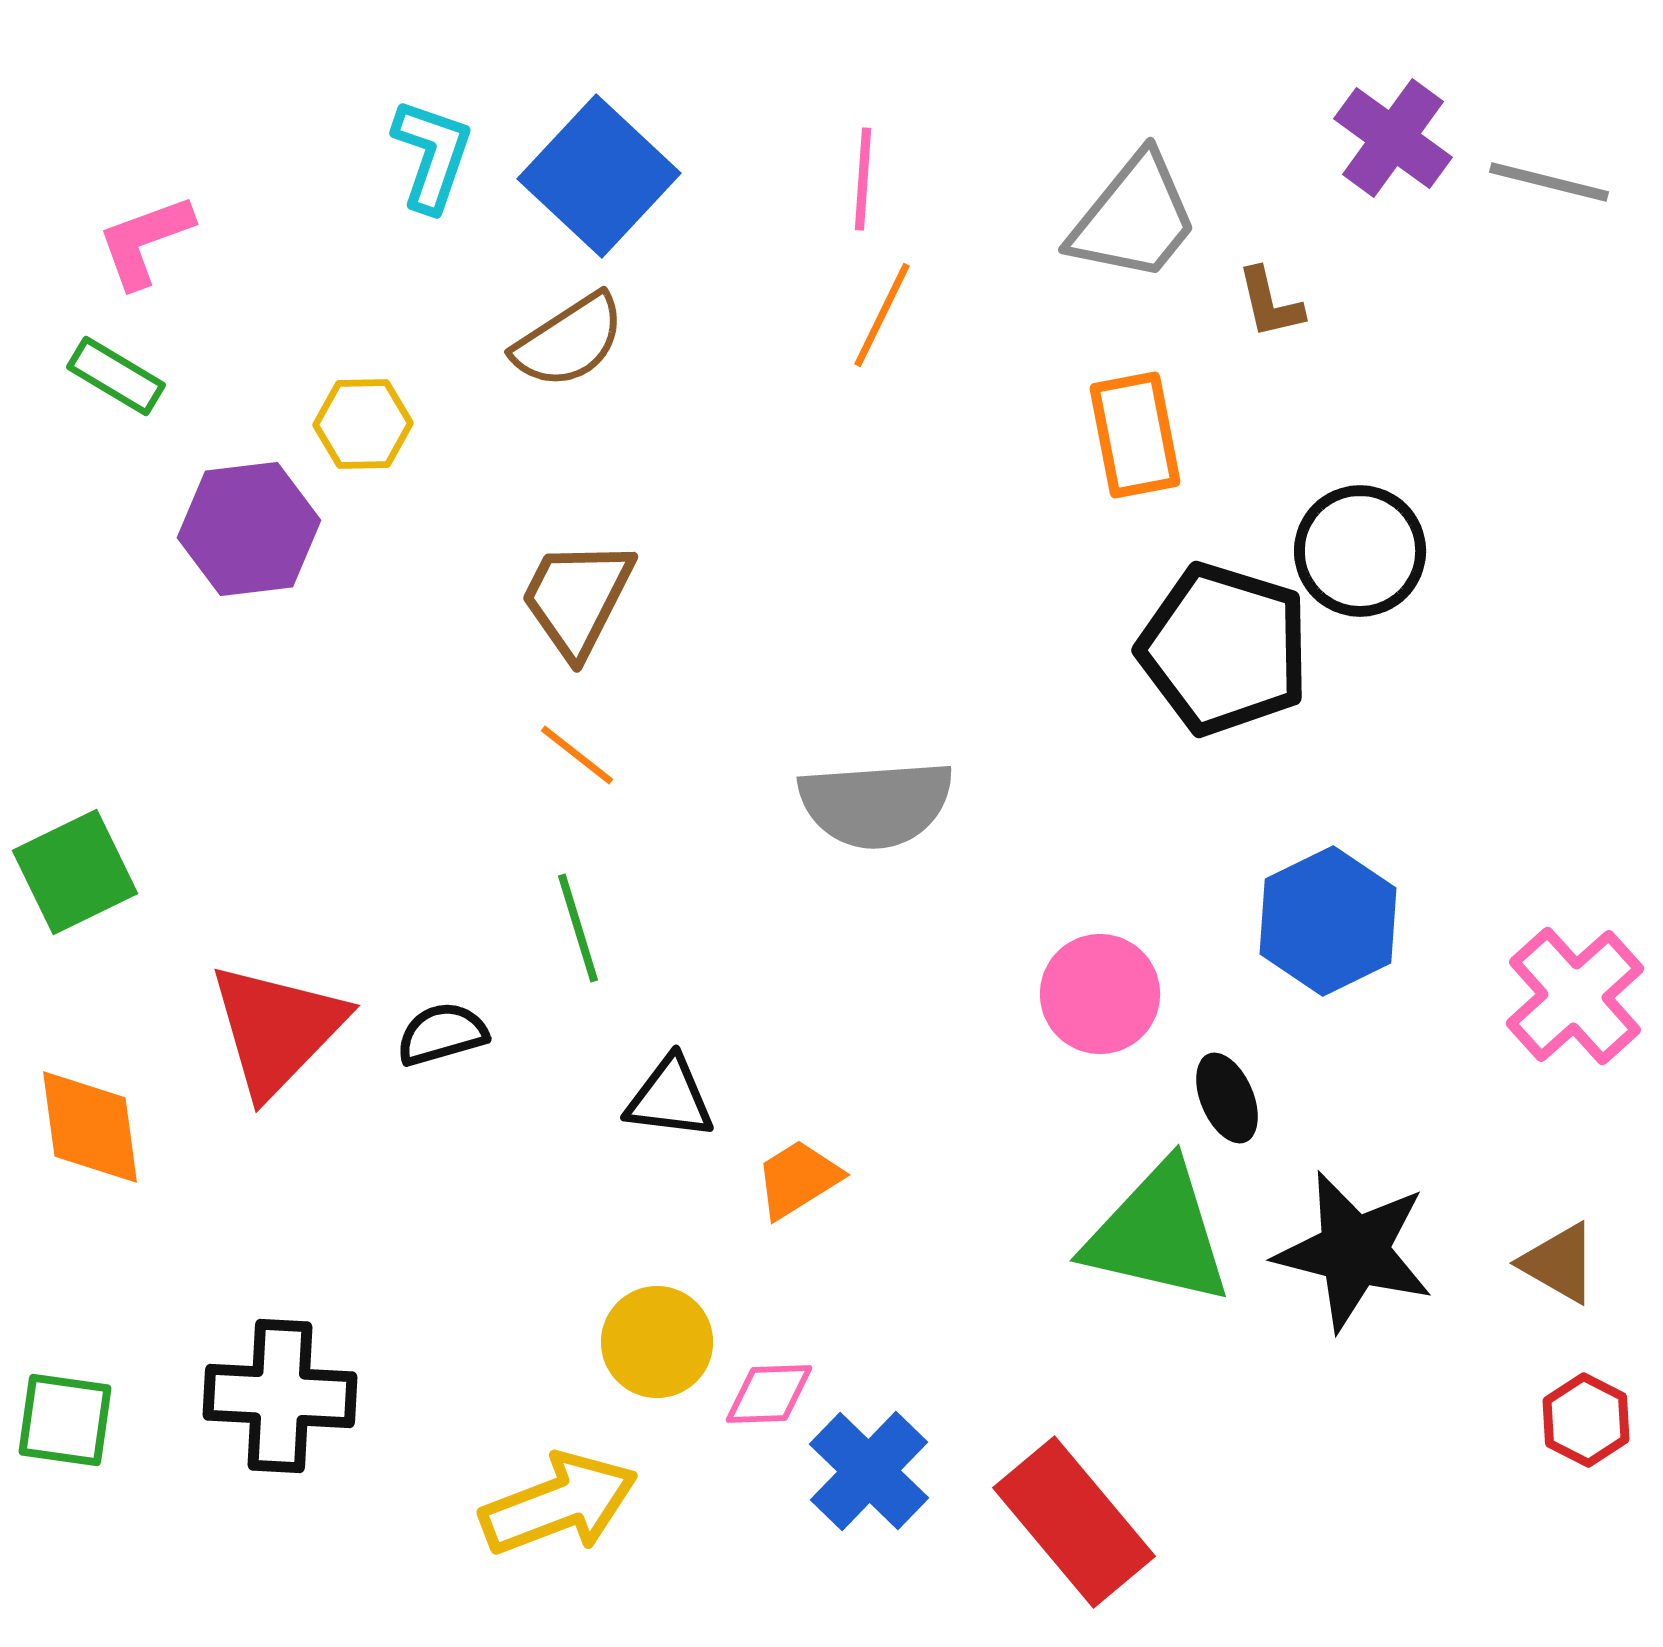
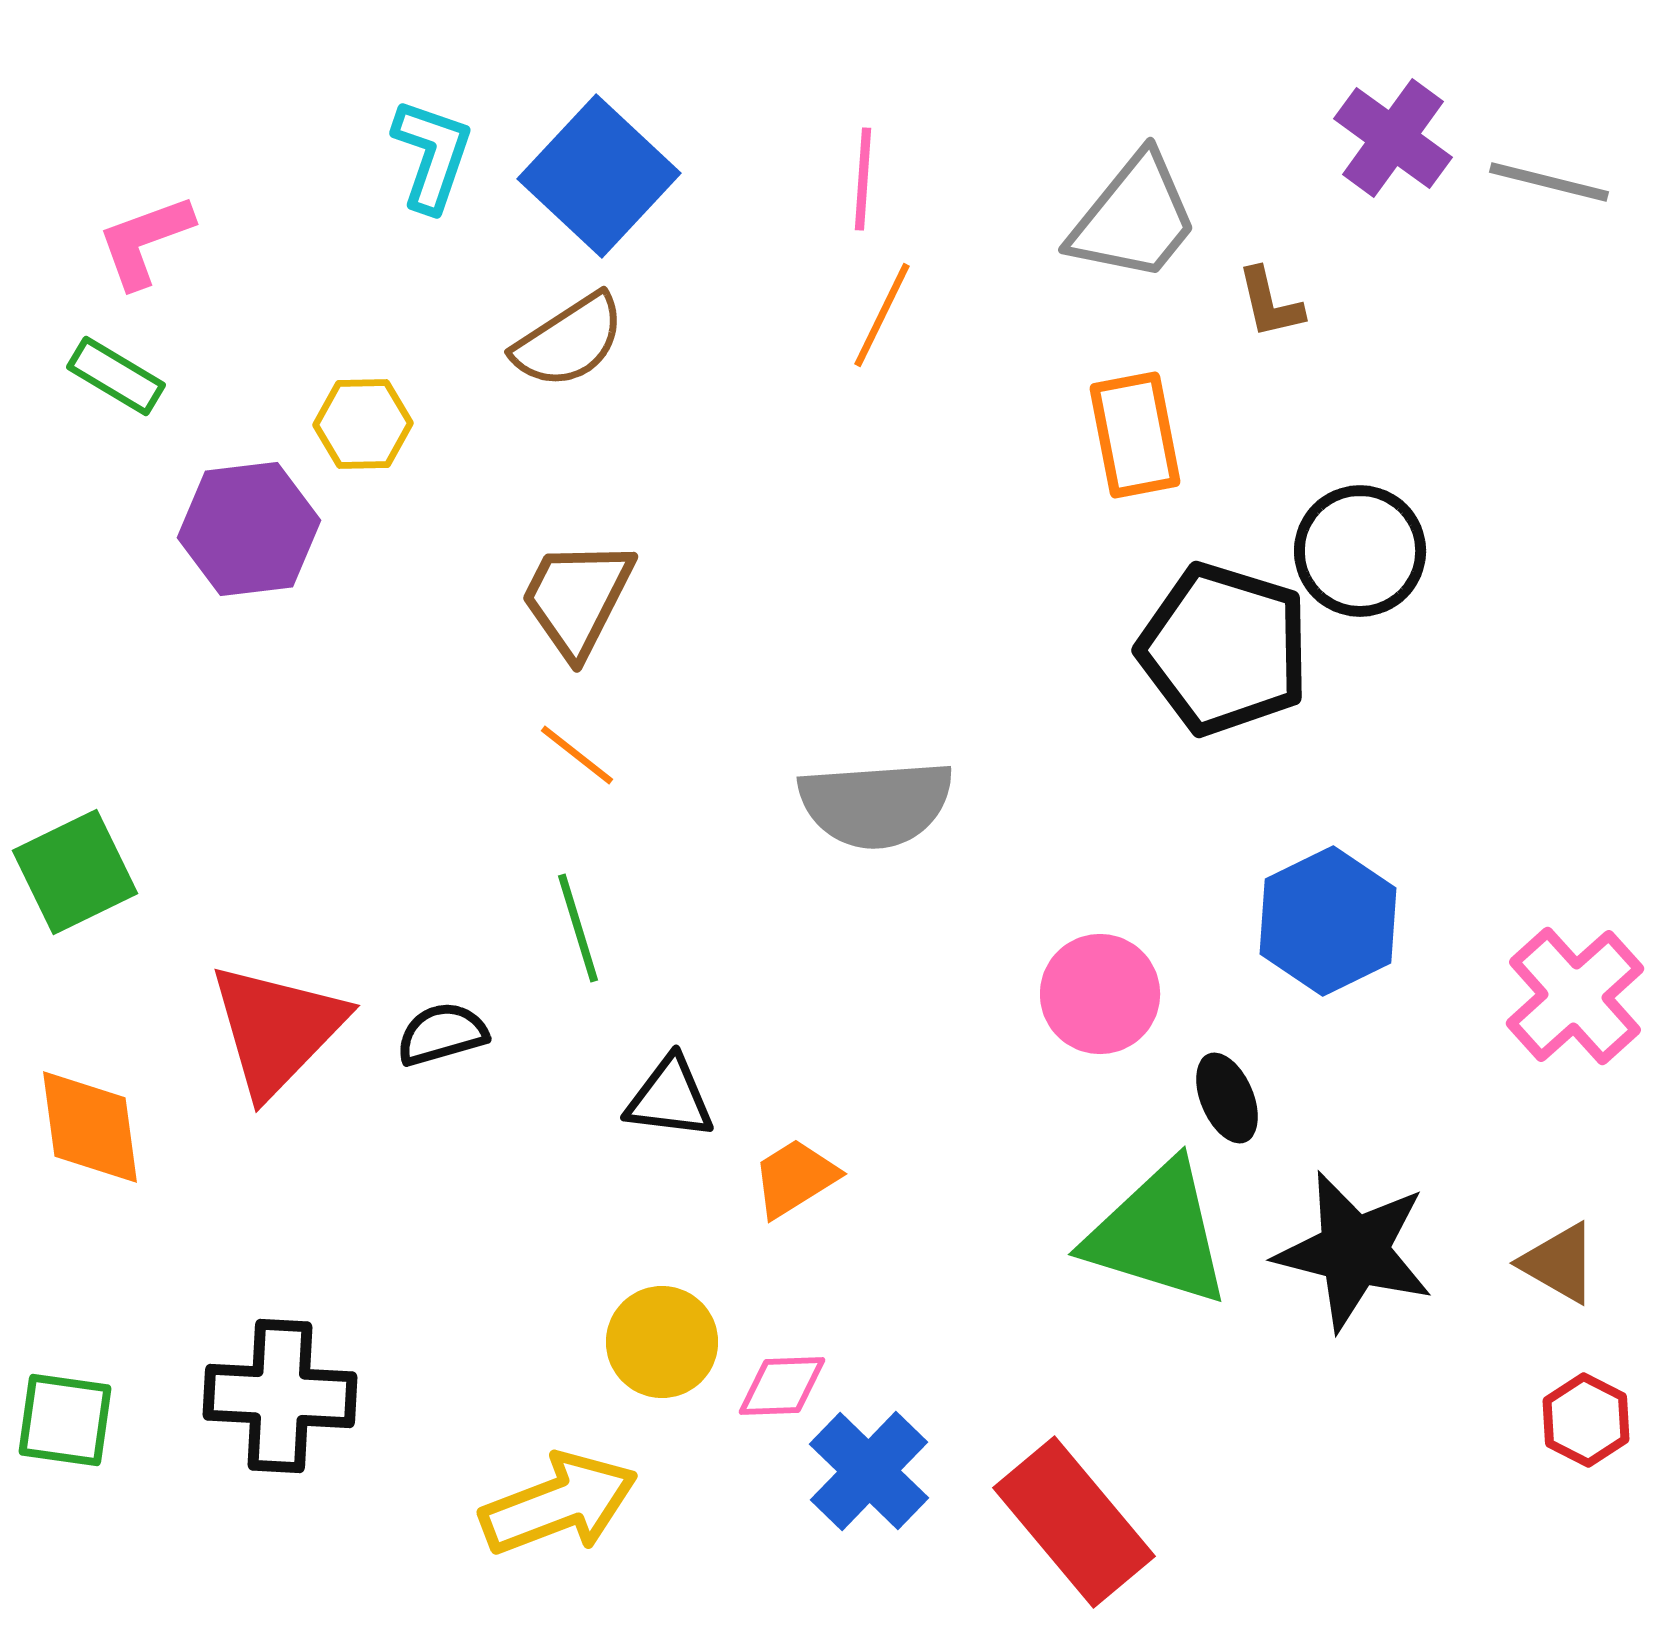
orange trapezoid at (798, 1179): moved 3 px left, 1 px up
green triangle at (1158, 1234): rotated 4 degrees clockwise
yellow circle at (657, 1342): moved 5 px right
pink diamond at (769, 1394): moved 13 px right, 8 px up
